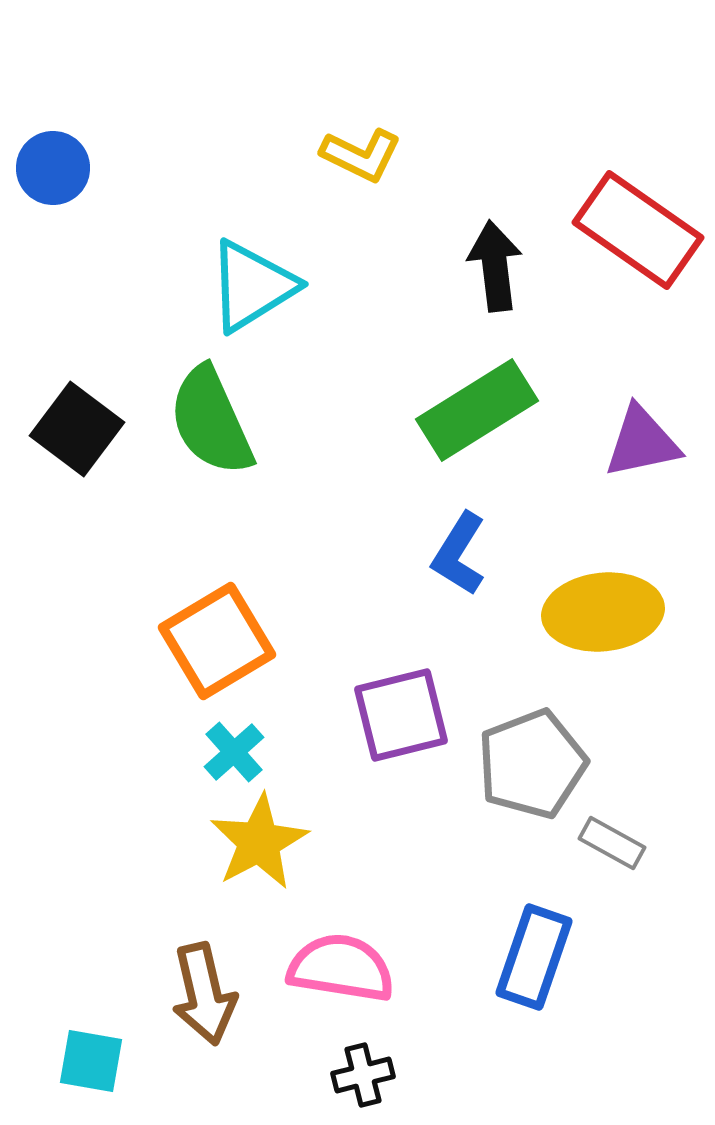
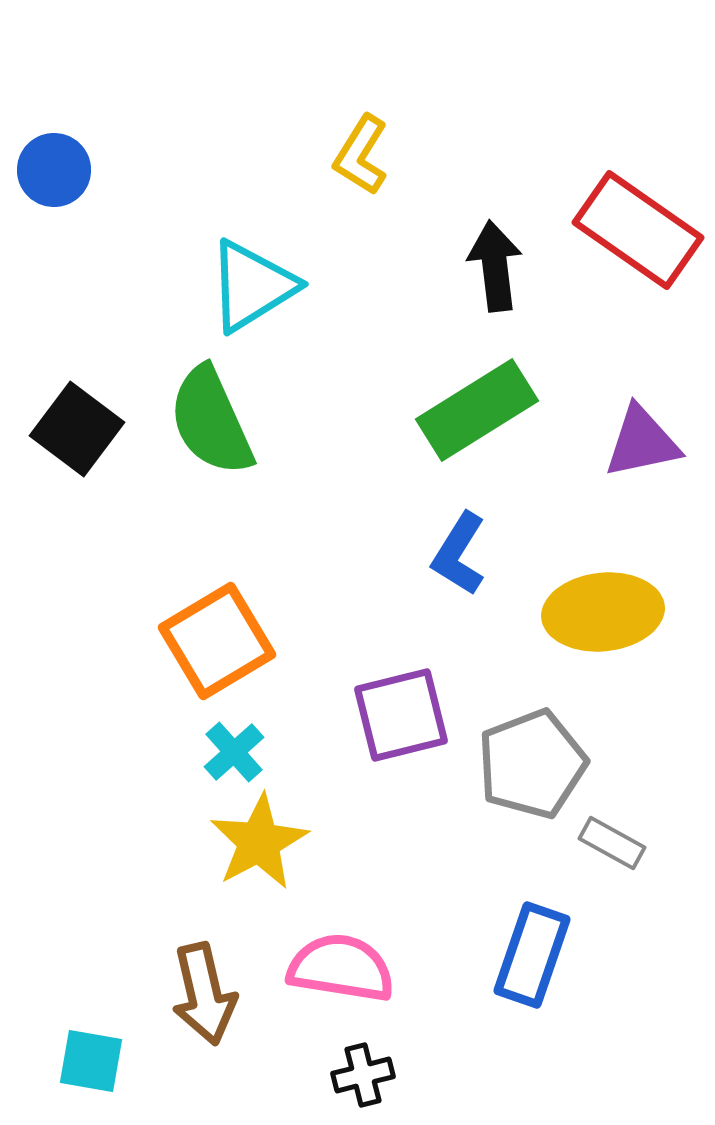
yellow L-shape: rotated 96 degrees clockwise
blue circle: moved 1 px right, 2 px down
blue rectangle: moved 2 px left, 2 px up
